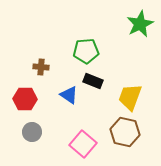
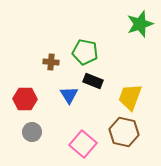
green star: rotated 8 degrees clockwise
green pentagon: moved 1 px left, 1 px down; rotated 15 degrees clockwise
brown cross: moved 10 px right, 5 px up
blue triangle: rotated 24 degrees clockwise
brown hexagon: moved 1 px left
